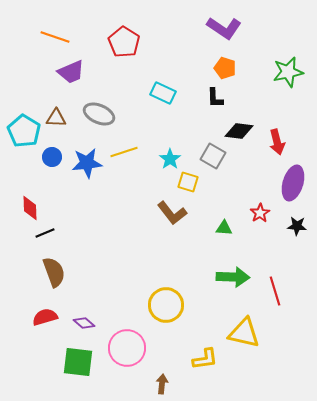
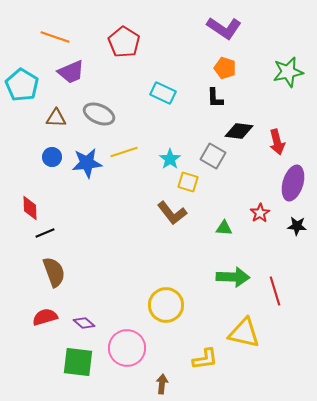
cyan pentagon: moved 2 px left, 46 px up
